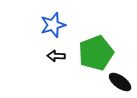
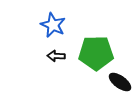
blue star: rotated 30 degrees counterclockwise
green pentagon: rotated 20 degrees clockwise
